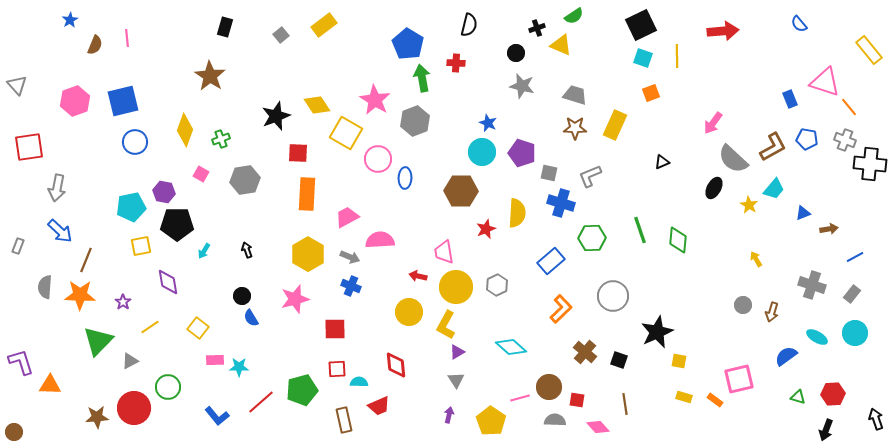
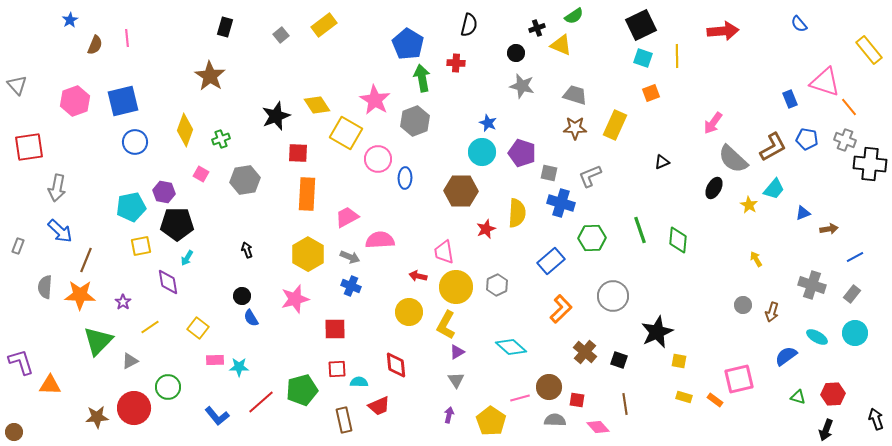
cyan arrow at (204, 251): moved 17 px left, 7 px down
